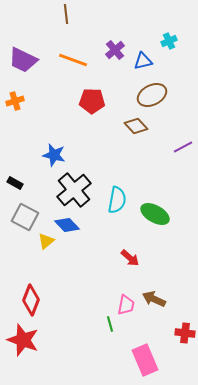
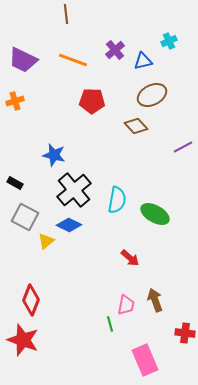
blue diamond: moved 2 px right; rotated 20 degrees counterclockwise
brown arrow: moved 1 px right, 1 px down; rotated 45 degrees clockwise
